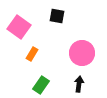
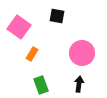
green rectangle: rotated 54 degrees counterclockwise
